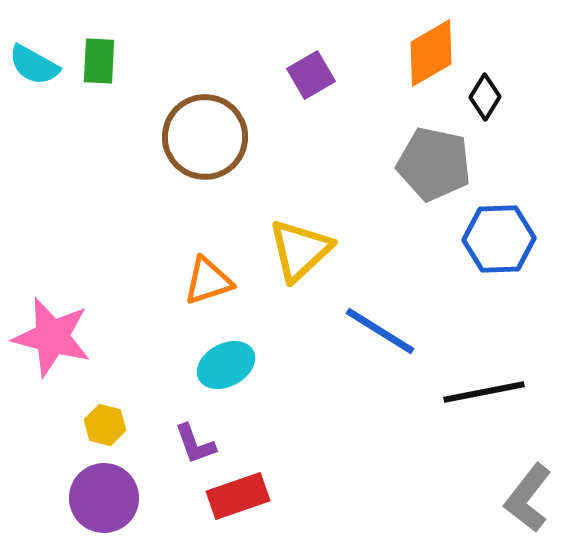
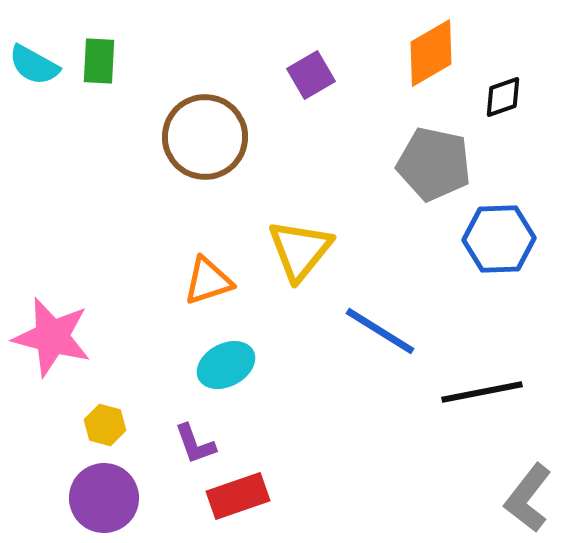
black diamond: moved 18 px right; rotated 39 degrees clockwise
yellow triangle: rotated 8 degrees counterclockwise
black line: moved 2 px left
